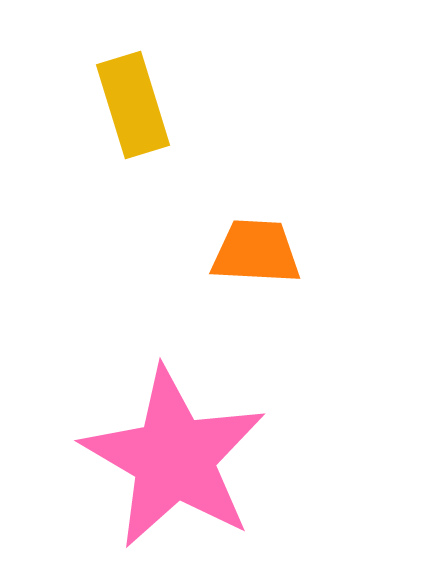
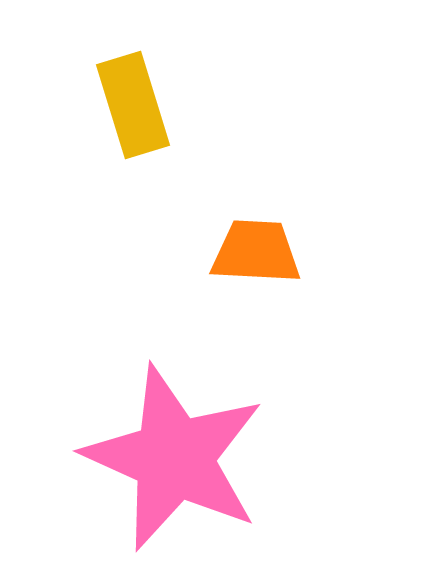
pink star: rotated 6 degrees counterclockwise
